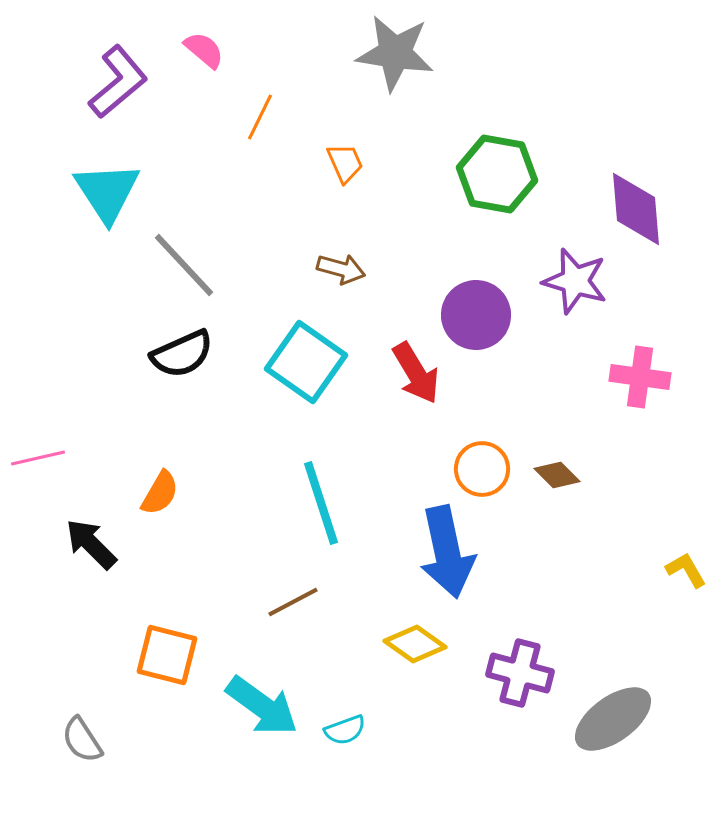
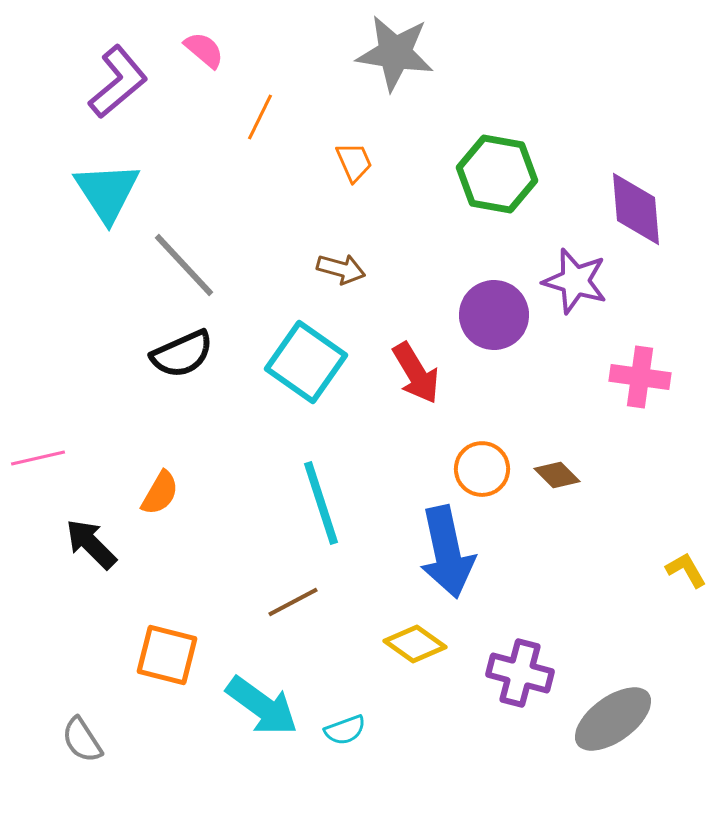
orange trapezoid: moved 9 px right, 1 px up
purple circle: moved 18 px right
